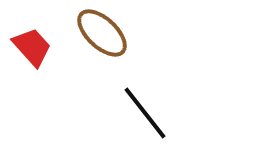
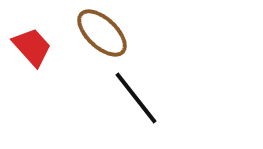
black line: moved 9 px left, 15 px up
